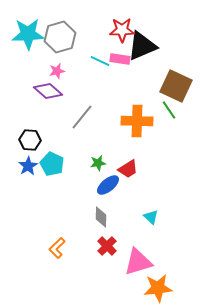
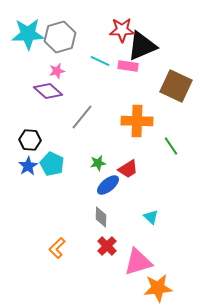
pink rectangle: moved 8 px right, 7 px down
green line: moved 2 px right, 36 px down
